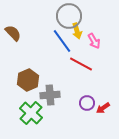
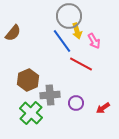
brown semicircle: rotated 84 degrees clockwise
purple circle: moved 11 px left
